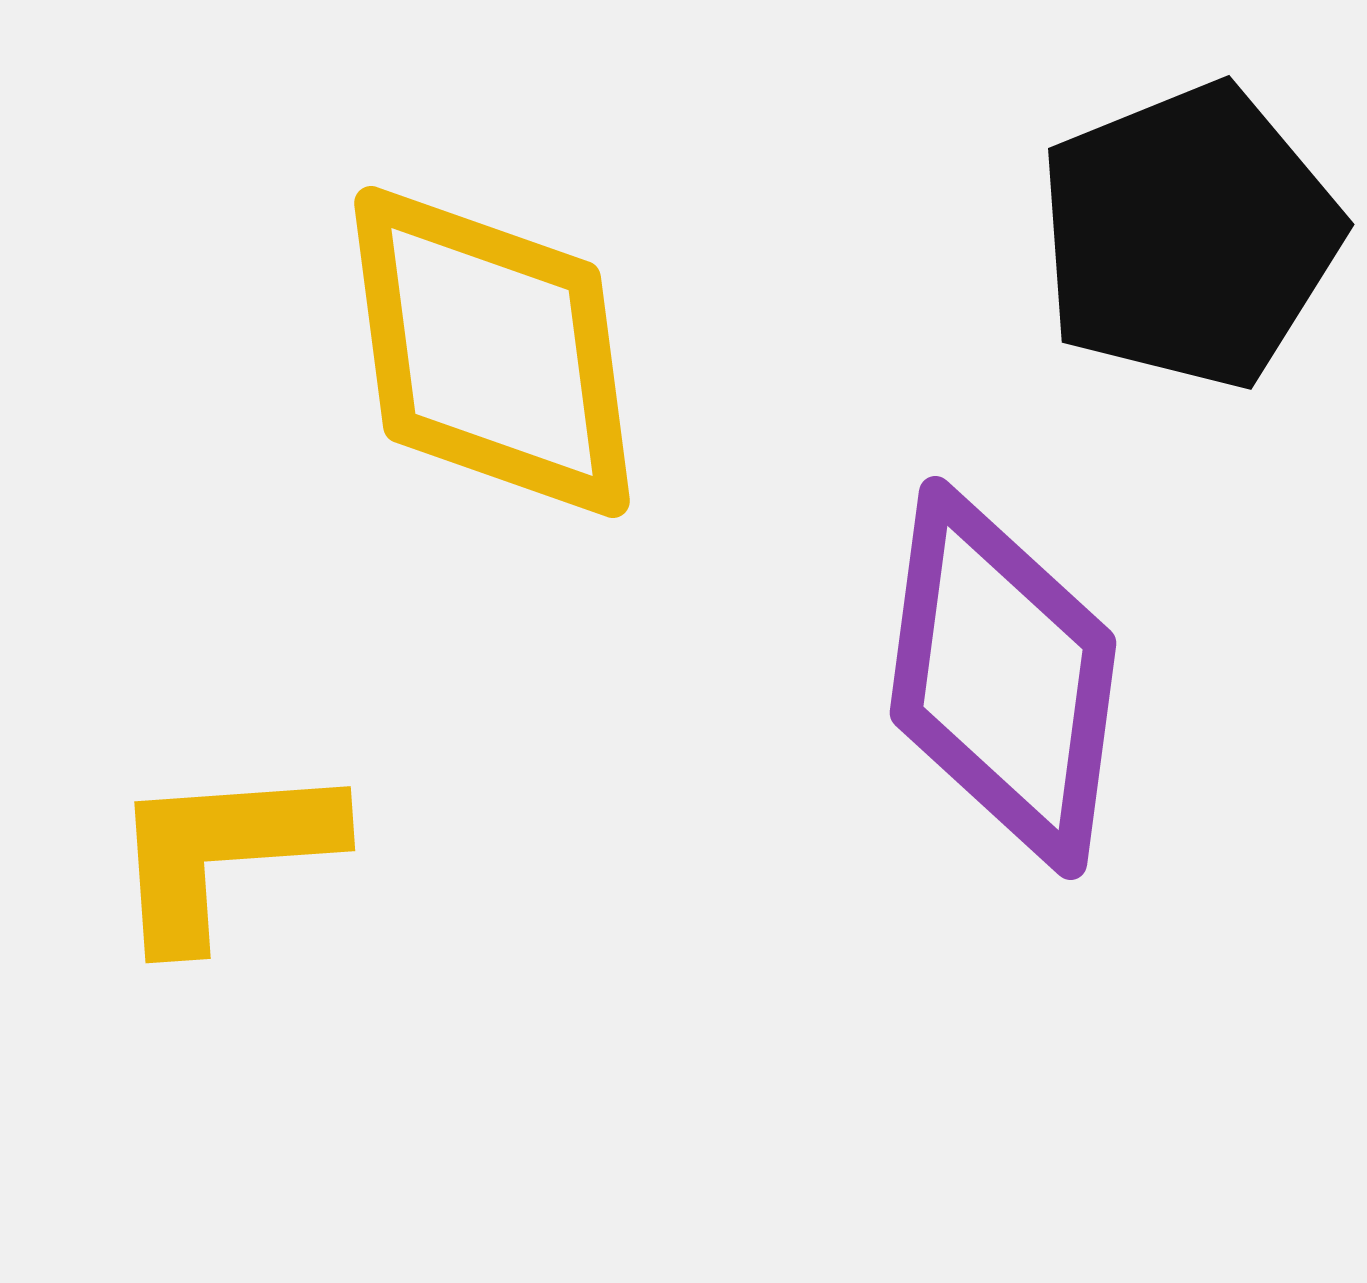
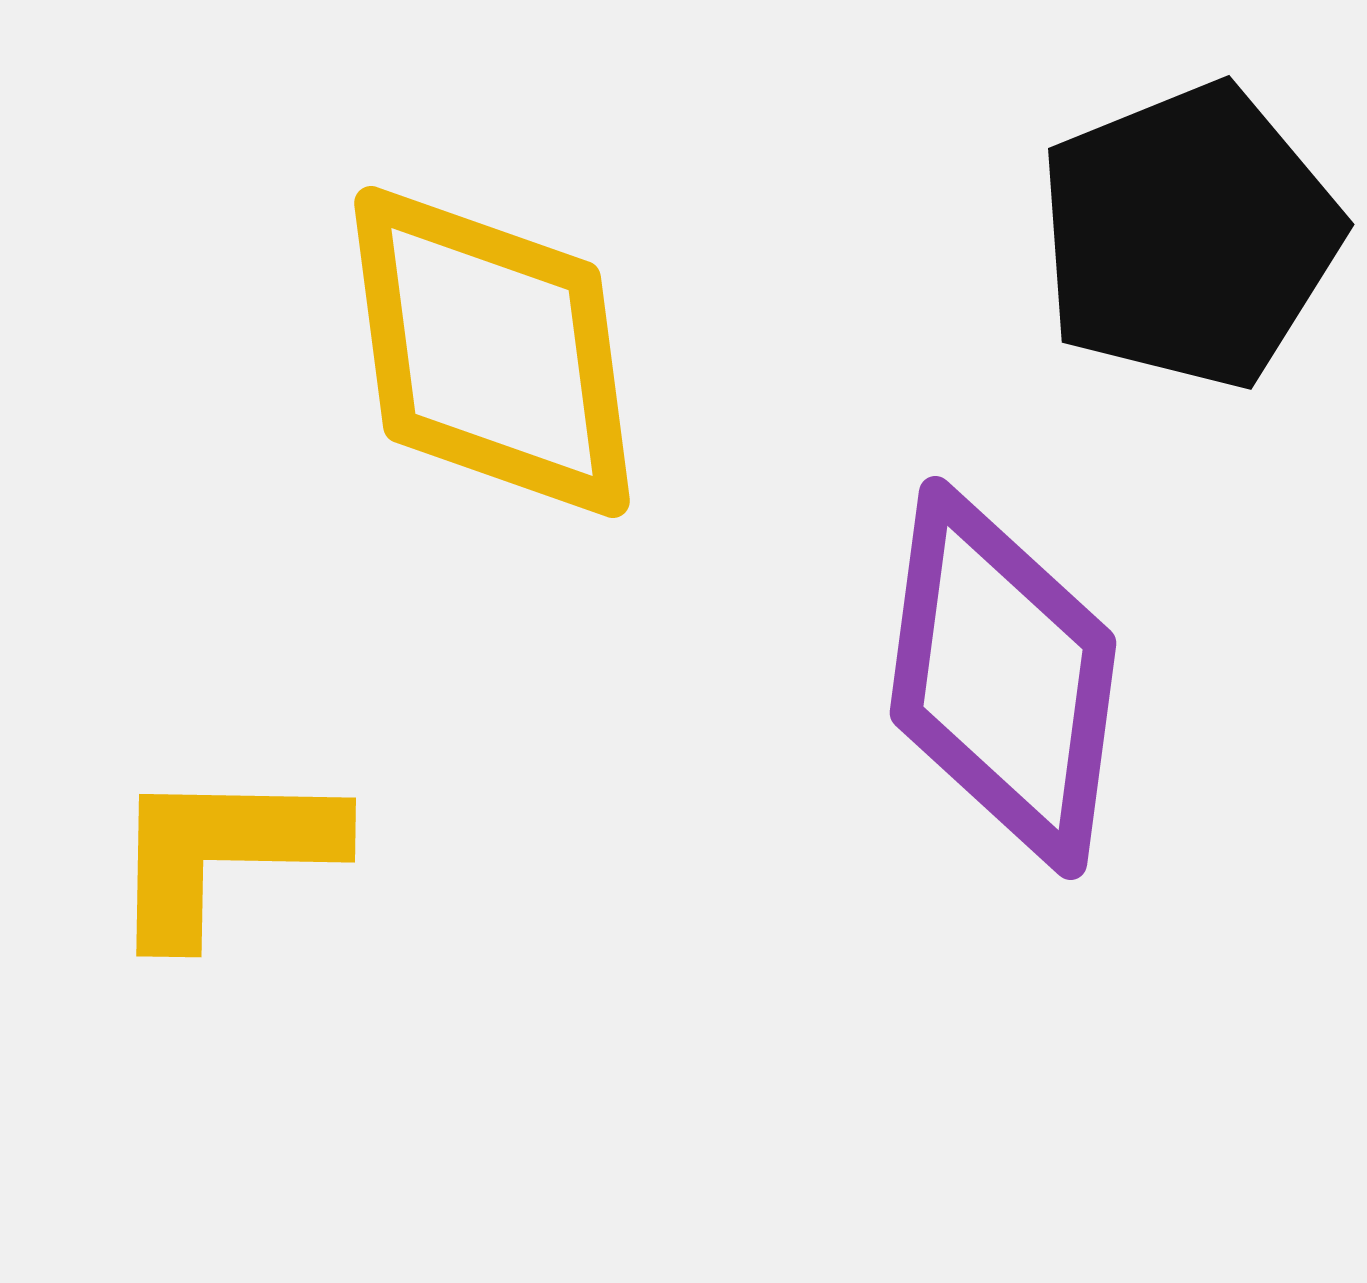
yellow L-shape: rotated 5 degrees clockwise
